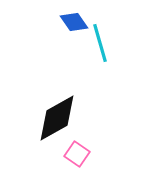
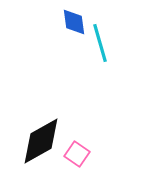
blue diamond: rotated 28 degrees clockwise
black diamond: moved 16 px left, 23 px down
